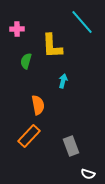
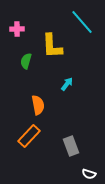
cyan arrow: moved 4 px right, 3 px down; rotated 24 degrees clockwise
white semicircle: moved 1 px right
